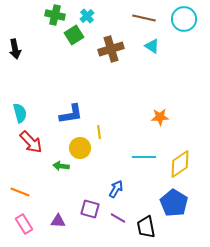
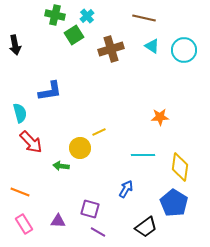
cyan circle: moved 31 px down
black arrow: moved 4 px up
blue L-shape: moved 21 px left, 23 px up
yellow line: rotated 72 degrees clockwise
cyan line: moved 1 px left, 2 px up
yellow diamond: moved 3 px down; rotated 48 degrees counterclockwise
blue arrow: moved 10 px right
purple line: moved 20 px left, 14 px down
black trapezoid: rotated 115 degrees counterclockwise
